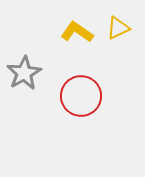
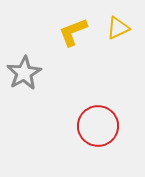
yellow L-shape: moved 4 px left; rotated 56 degrees counterclockwise
red circle: moved 17 px right, 30 px down
